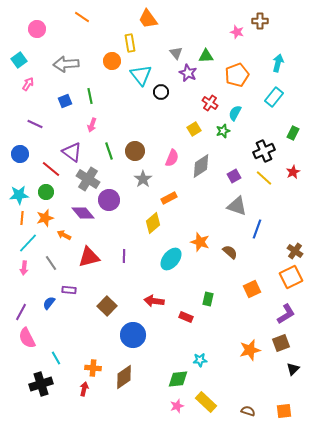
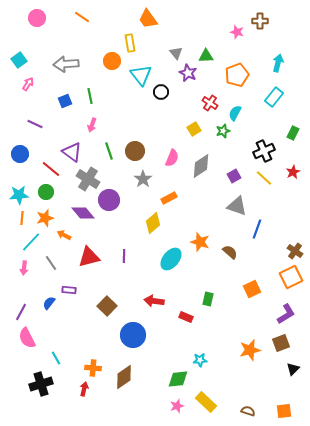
pink circle at (37, 29): moved 11 px up
cyan line at (28, 243): moved 3 px right, 1 px up
